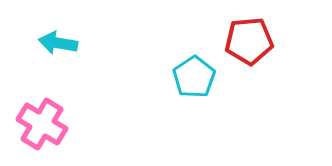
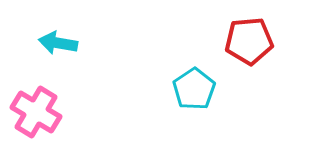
cyan pentagon: moved 12 px down
pink cross: moved 6 px left, 12 px up
